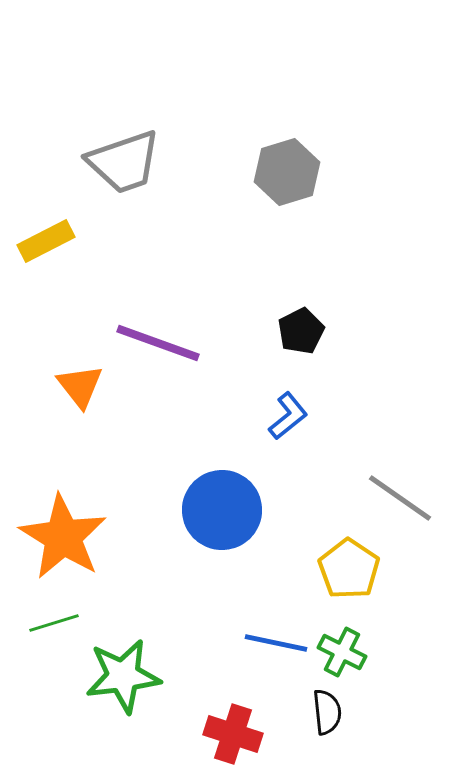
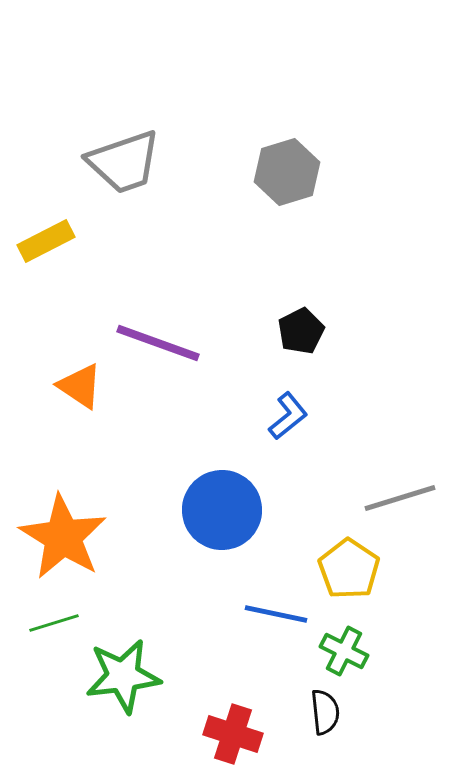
orange triangle: rotated 18 degrees counterclockwise
gray line: rotated 52 degrees counterclockwise
blue line: moved 29 px up
green cross: moved 2 px right, 1 px up
black semicircle: moved 2 px left
